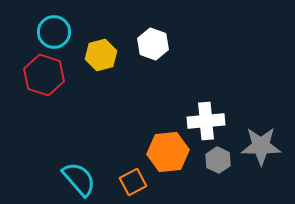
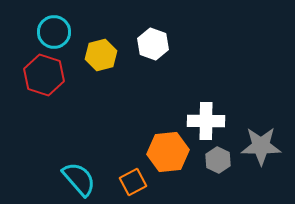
white cross: rotated 6 degrees clockwise
